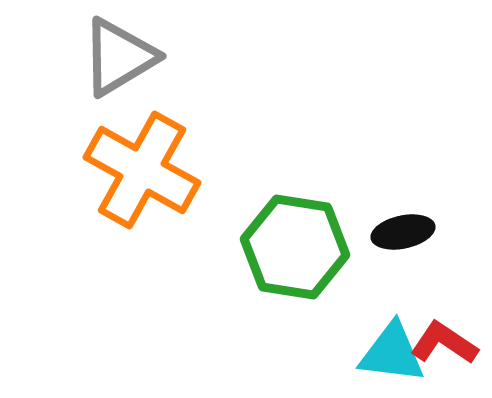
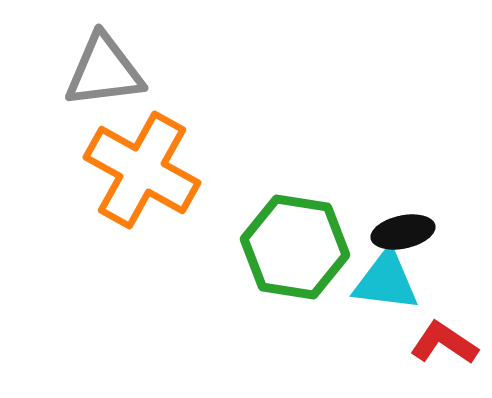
gray triangle: moved 15 px left, 14 px down; rotated 24 degrees clockwise
cyan triangle: moved 6 px left, 72 px up
